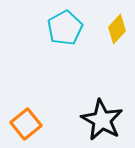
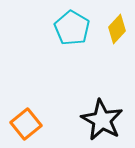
cyan pentagon: moved 7 px right; rotated 12 degrees counterclockwise
